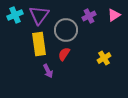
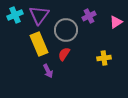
pink triangle: moved 2 px right, 7 px down
yellow rectangle: rotated 15 degrees counterclockwise
yellow cross: rotated 24 degrees clockwise
